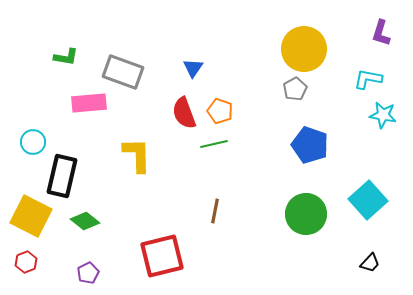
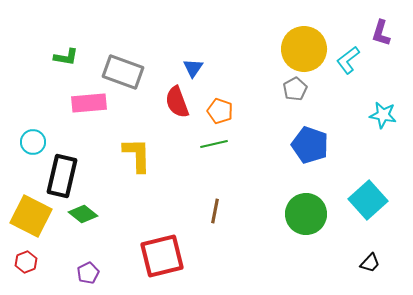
cyan L-shape: moved 20 px left, 19 px up; rotated 48 degrees counterclockwise
red semicircle: moved 7 px left, 11 px up
green diamond: moved 2 px left, 7 px up
